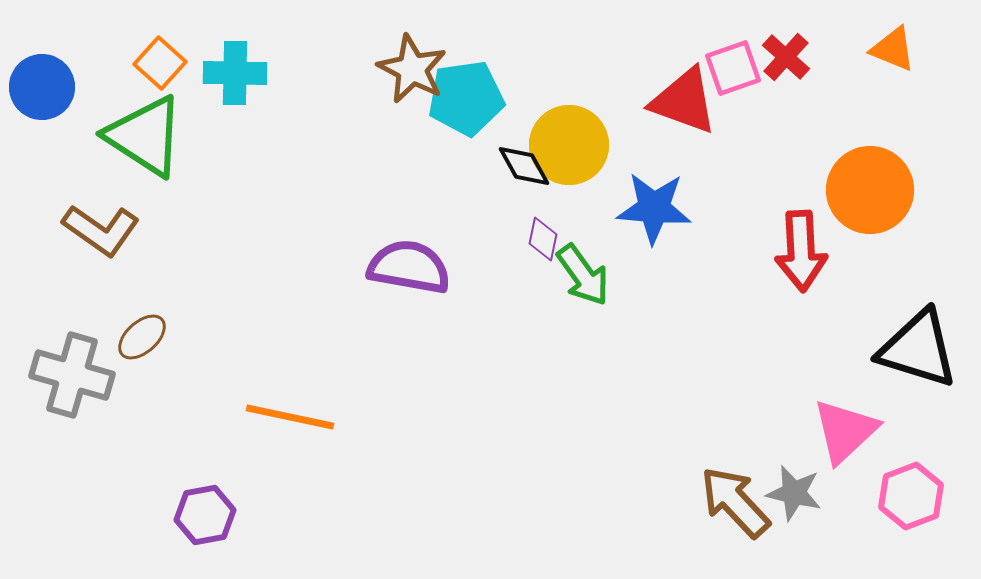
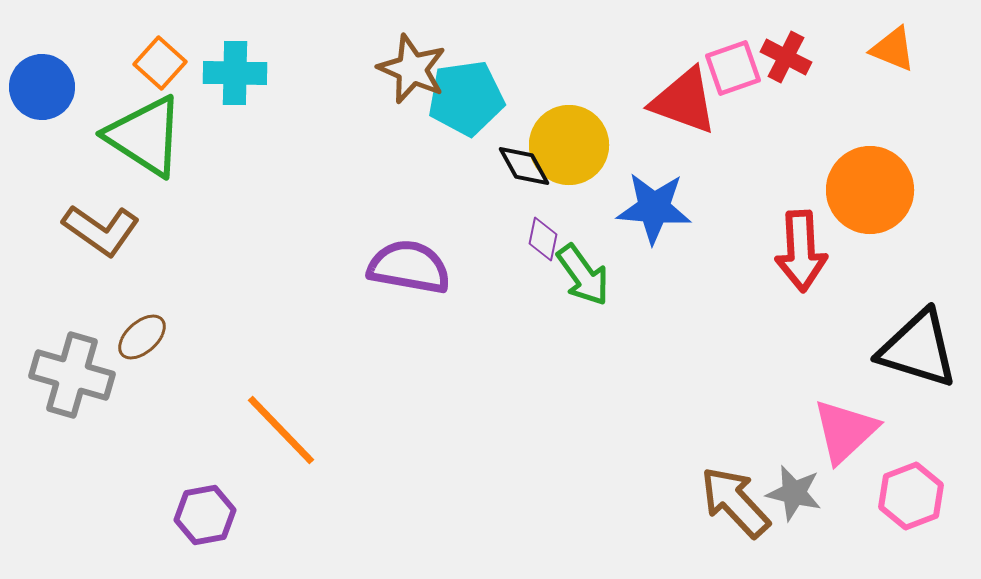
red cross: rotated 15 degrees counterclockwise
brown star: rotated 4 degrees counterclockwise
orange line: moved 9 px left, 13 px down; rotated 34 degrees clockwise
